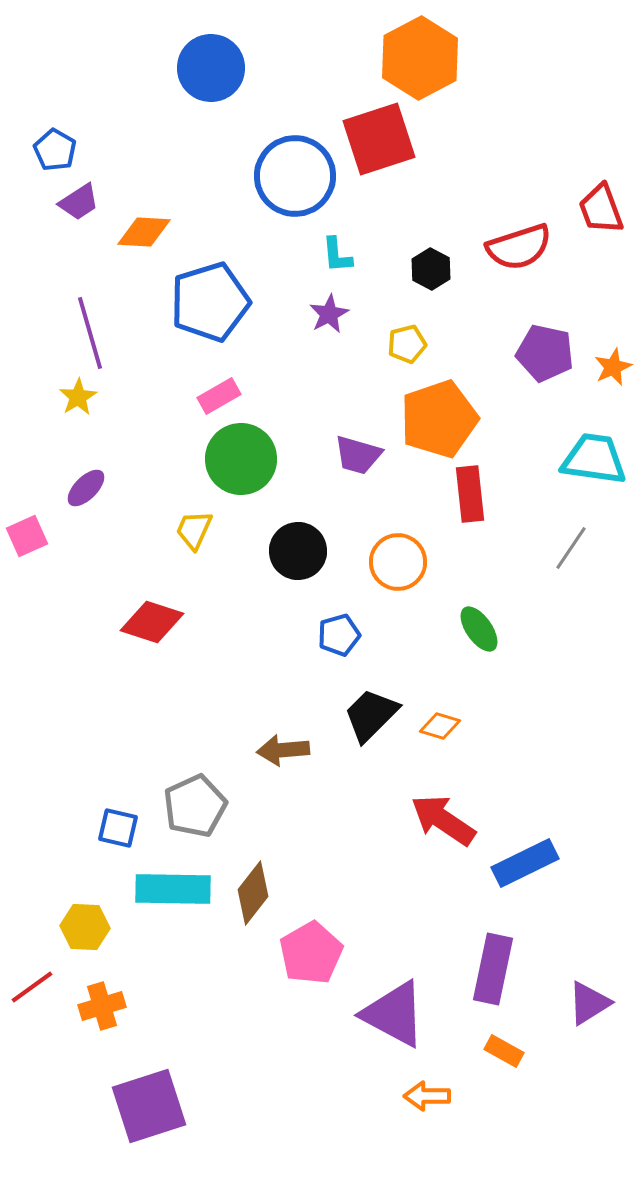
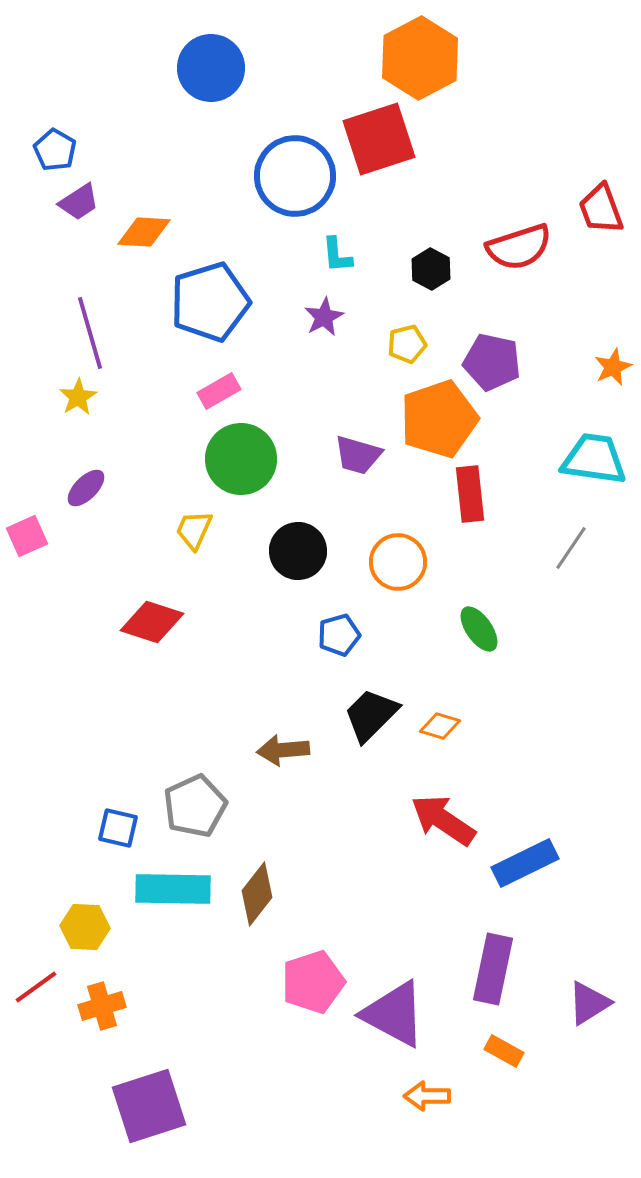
purple star at (329, 314): moved 5 px left, 3 px down
purple pentagon at (545, 353): moved 53 px left, 9 px down
pink rectangle at (219, 396): moved 5 px up
brown diamond at (253, 893): moved 4 px right, 1 px down
pink pentagon at (311, 953): moved 2 px right, 29 px down; rotated 12 degrees clockwise
red line at (32, 987): moved 4 px right
